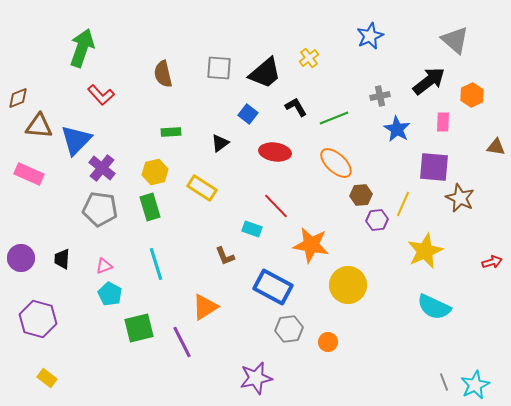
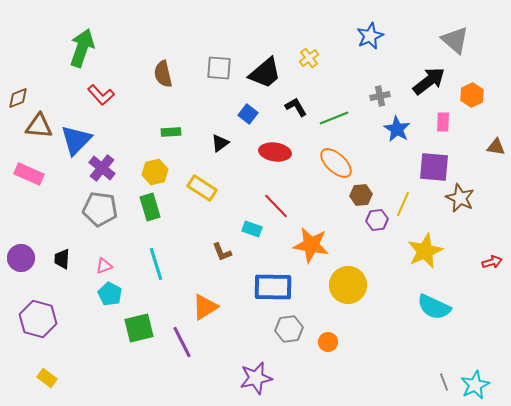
brown L-shape at (225, 256): moved 3 px left, 4 px up
blue rectangle at (273, 287): rotated 27 degrees counterclockwise
